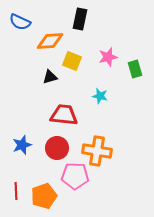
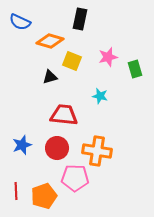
orange diamond: rotated 20 degrees clockwise
pink pentagon: moved 2 px down
